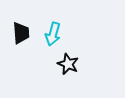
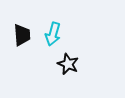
black trapezoid: moved 1 px right, 2 px down
